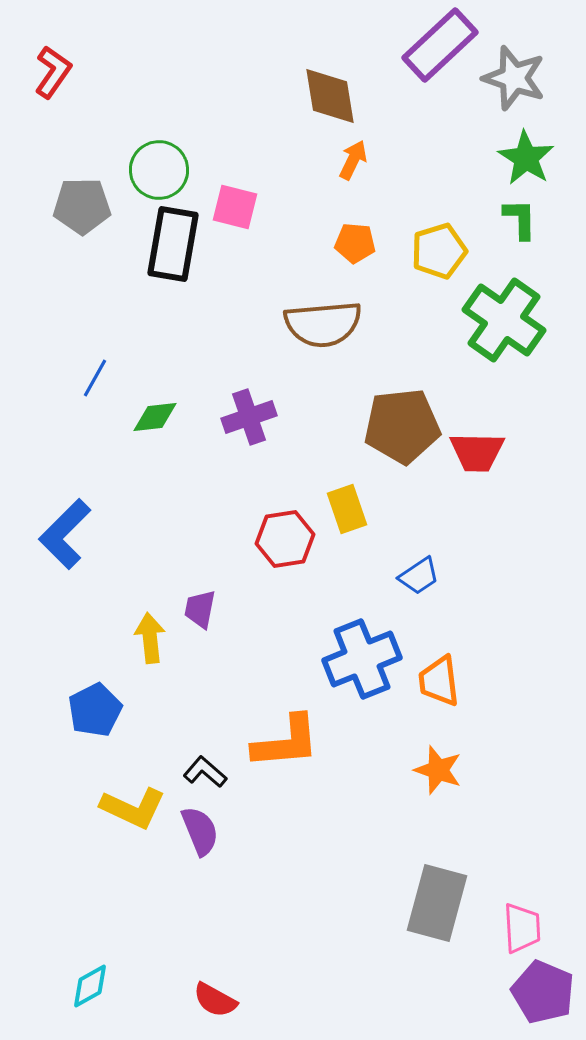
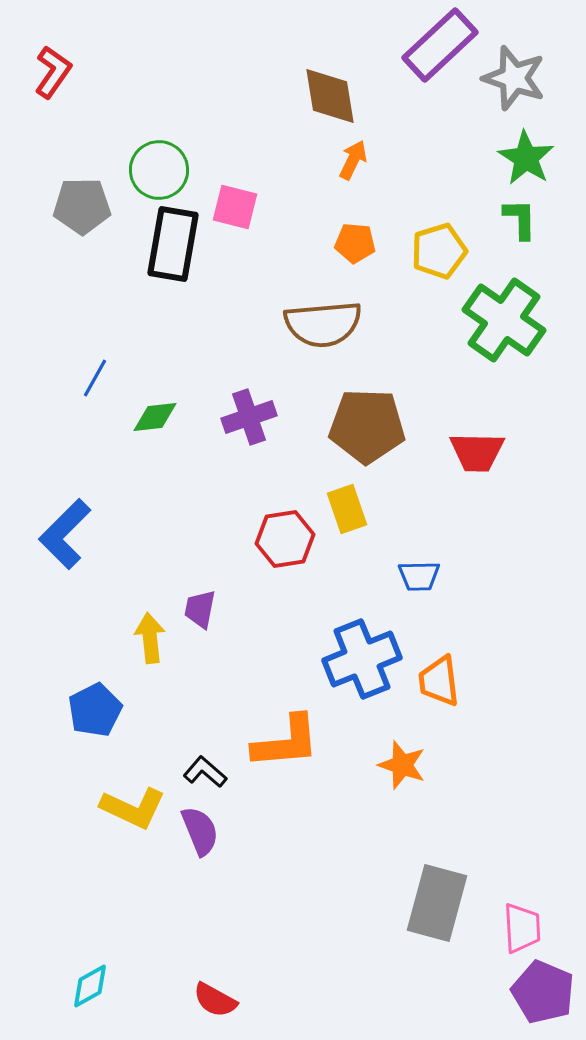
brown pentagon: moved 35 px left; rotated 8 degrees clockwise
blue trapezoid: rotated 33 degrees clockwise
orange star: moved 36 px left, 5 px up
